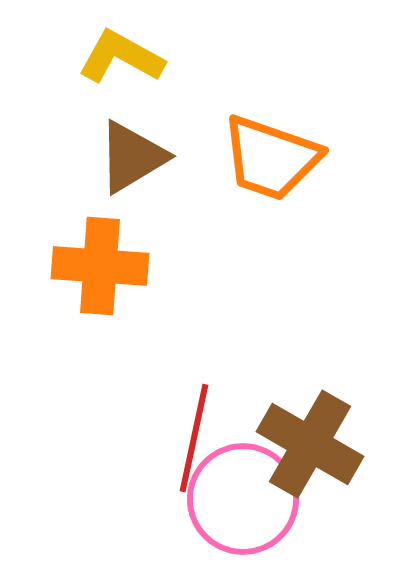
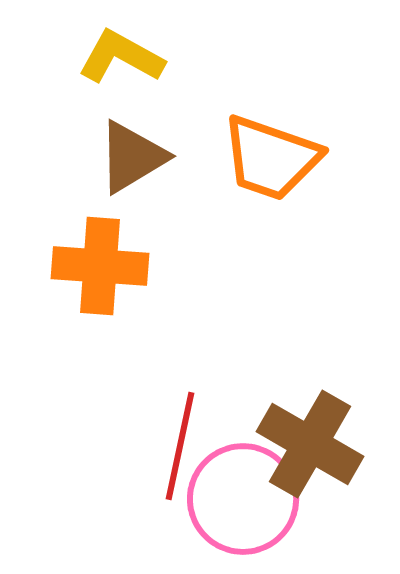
red line: moved 14 px left, 8 px down
